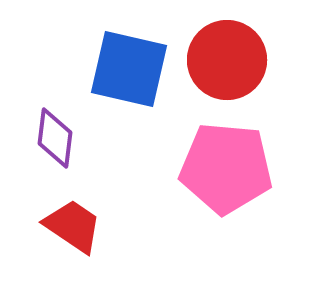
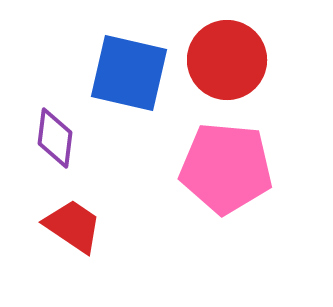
blue square: moved 4 px down
